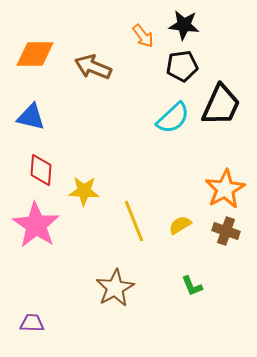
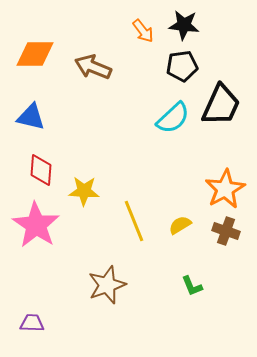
orange arrow: moved 5 px up
brown star: moved 8 px left, 3 px up; rotated 9 degrees clockwise
